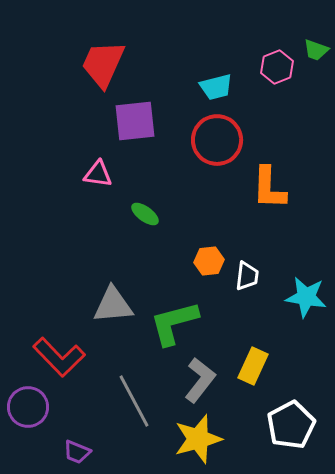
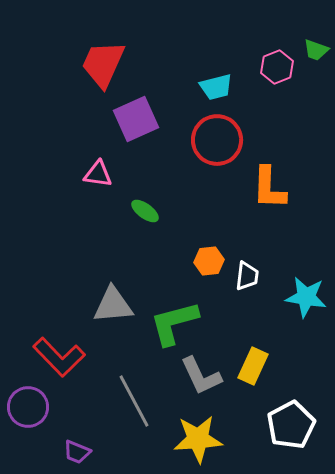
purple square: moved 1 px right, 2 px up; rotated 18 degrees counterclockwise
green ellipse: moved 3 px up
gray L-shape: moved 1 px right, 4 px up; rotated 117 degrees clockwise
yellow star: rotated 12 degrees clockwise
